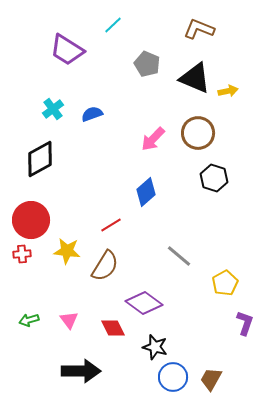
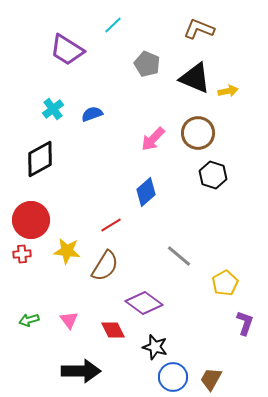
black hexagon: moved 1 px left, 3 px up
red diamond: moved 2 px down
